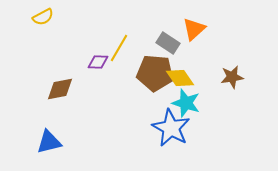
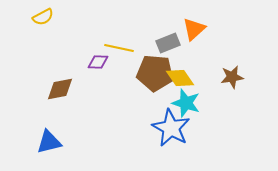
gray rectangle: rotated 55 degrees counterclockwise
yellow line: rotated 72 degrees clockwise
